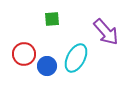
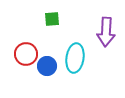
purple arrow: rotated 44 degrees clockwise
red circle: moved 2 px right
cyan ellipse: moved 1 px left; rotated 20 degrees counterclockwise
